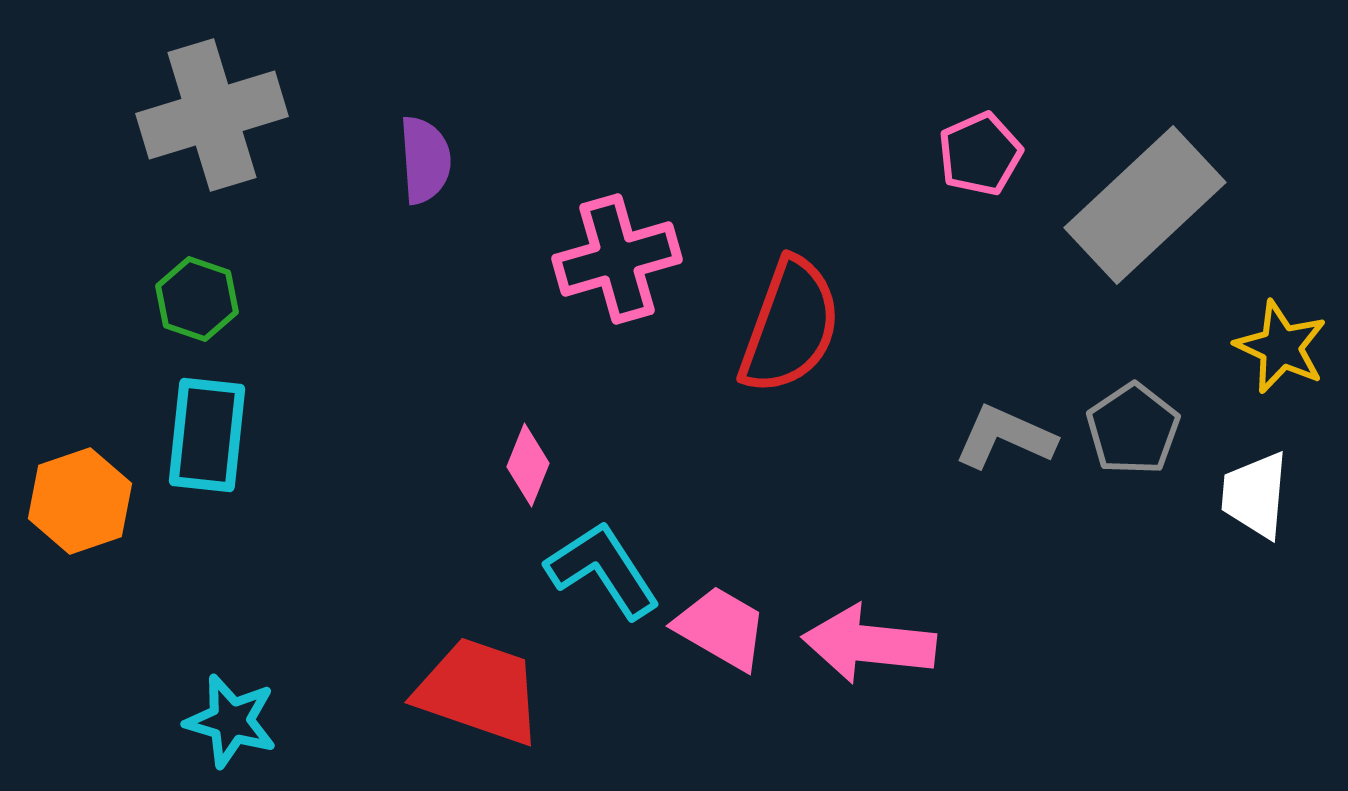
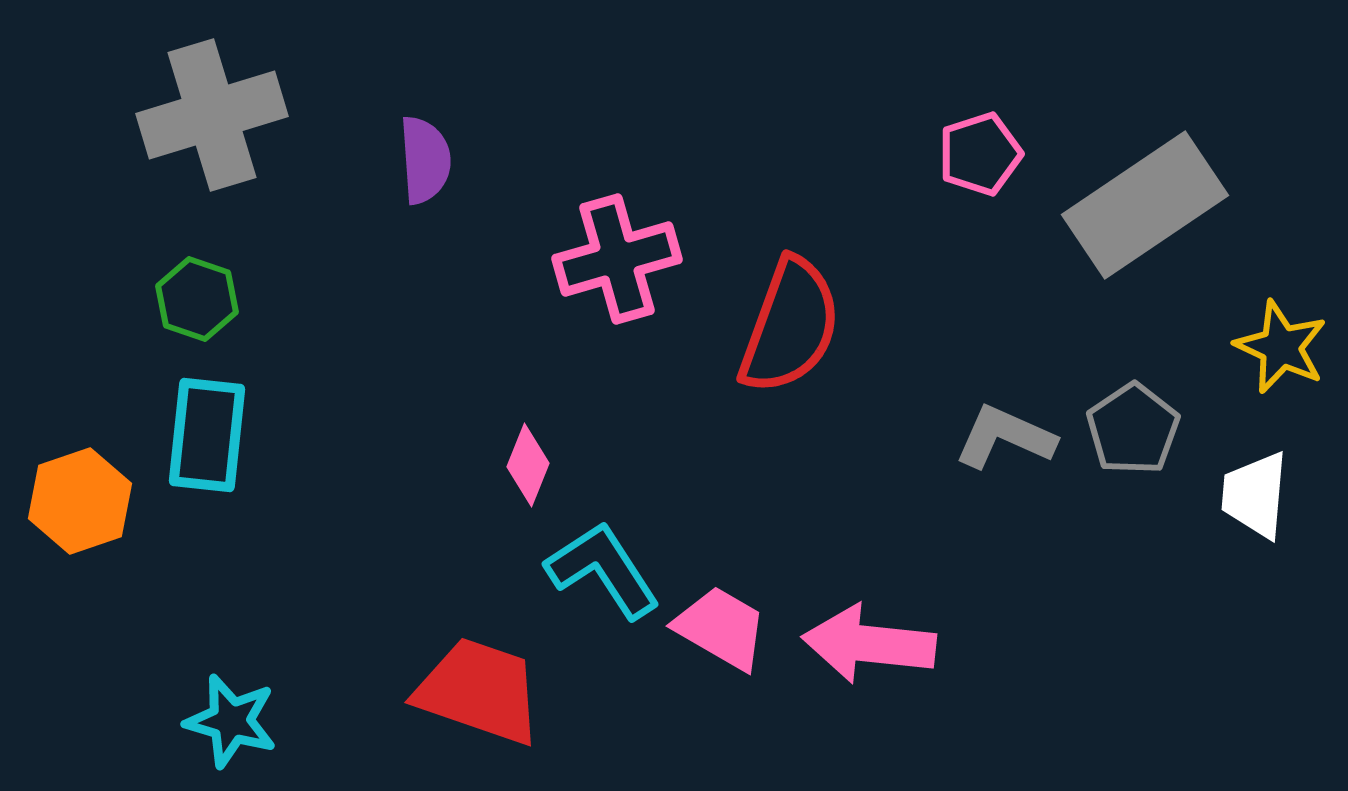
pink pentagon: rotated 6 degrees clockwise
gray rectangle: rotated 9 degrees clockwise
